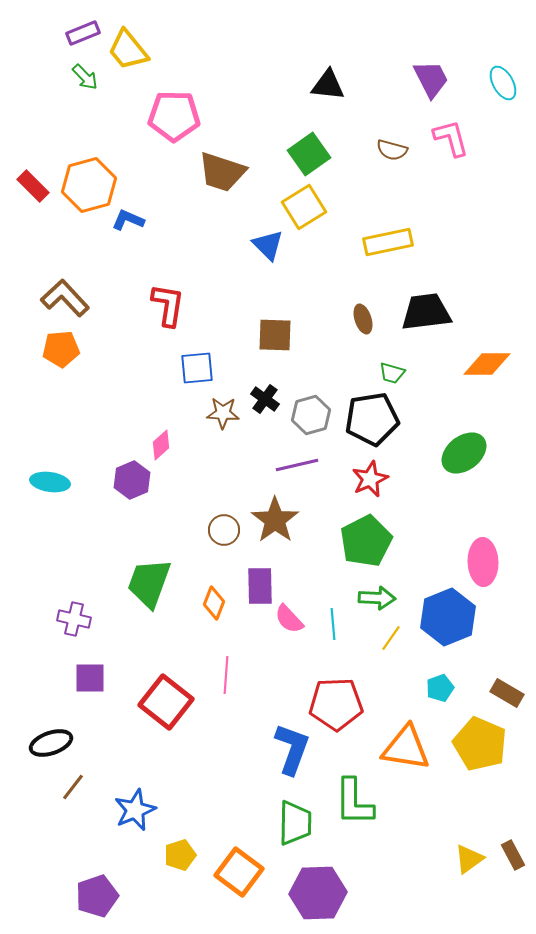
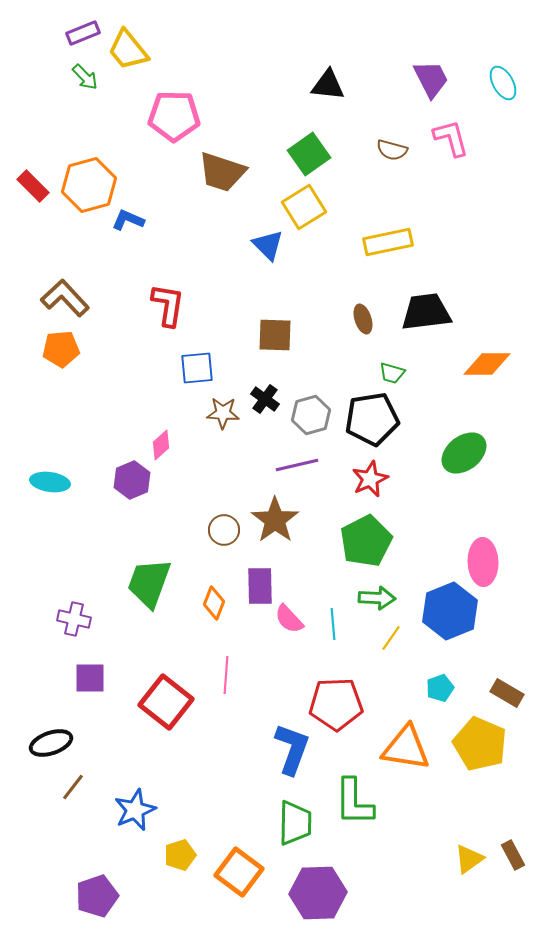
blue hexagon at (448, 617): moved 2 px right, 6 px up
